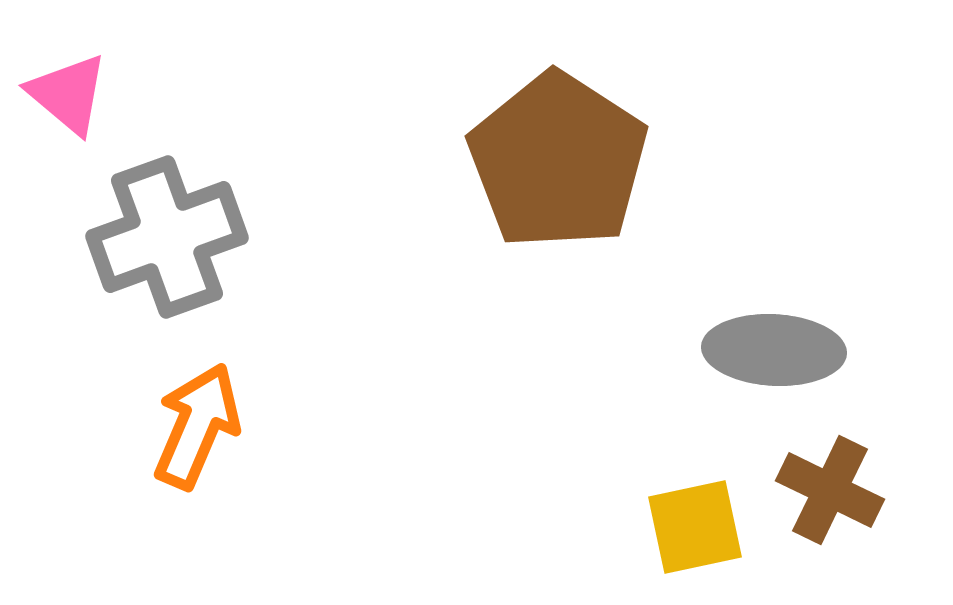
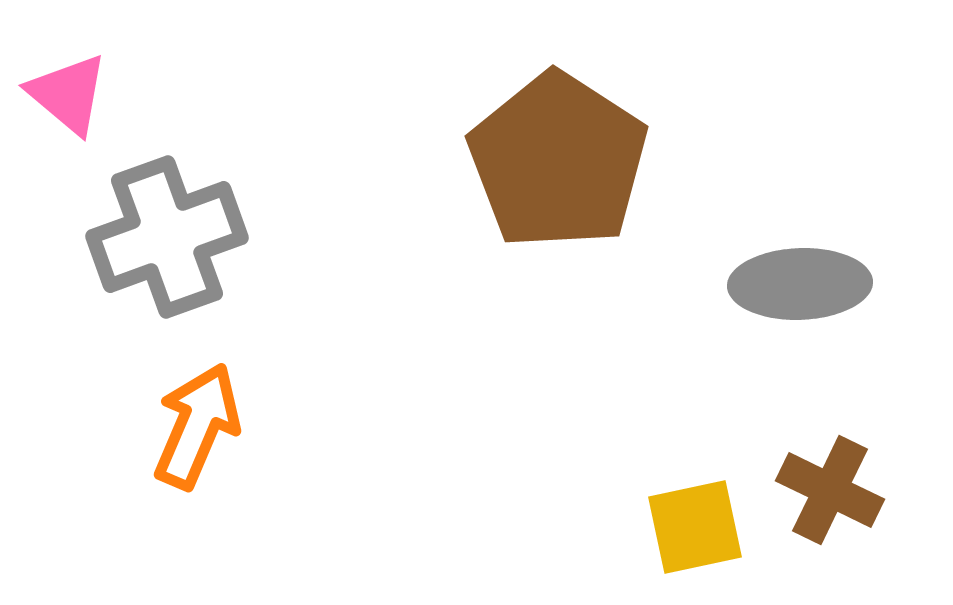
gray ellipse: moved 26 px right, 66 px up; rotated 5 degrees counterclockwise
